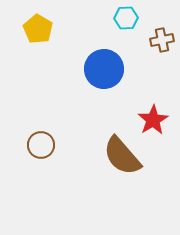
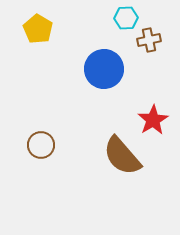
brown cross: moved 13 px left
